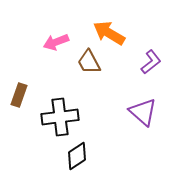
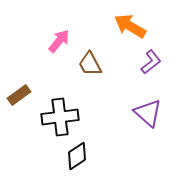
orange arrow: moved 21 px right, 7 px up
pink arrow: moved 3 px right, 1 px up; rotated 150 degrees clockwise
brown trapezoid: moved 1 px right, 2 px down
brown rectangle: rotated 35 degrees clockwise
purple triangle: moved 5 px right, 1 px down
